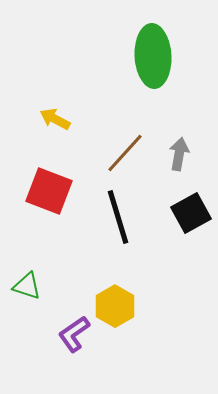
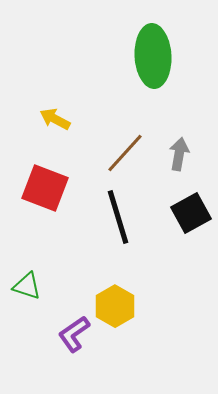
red square: moved 4 px left, 3 px up
